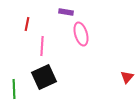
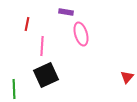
black square: moved 2 px right, 2 px up
